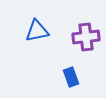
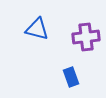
blue triangle: moved 2 px up; rotated 25 degrees clockwise
